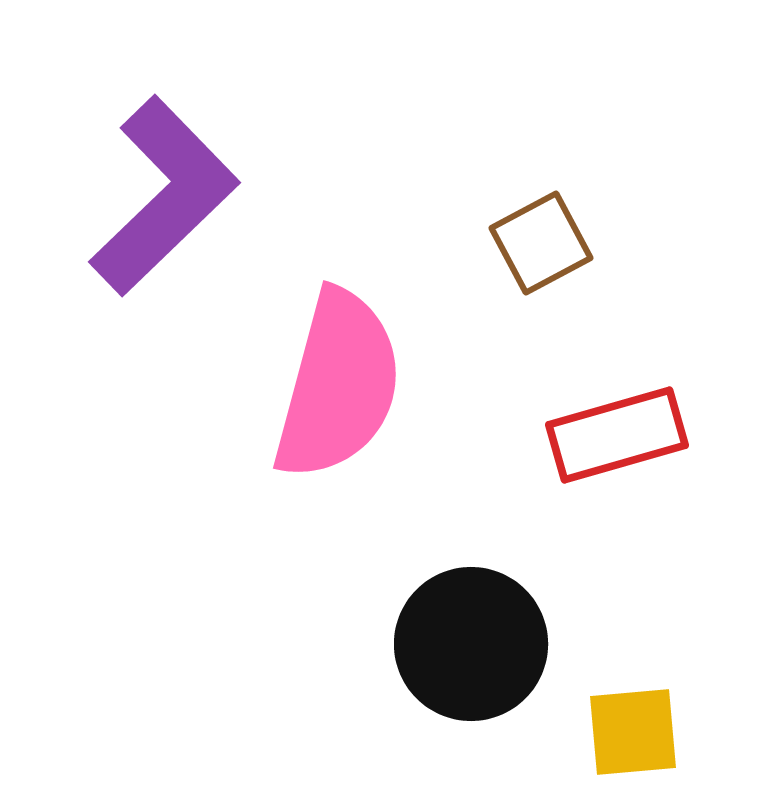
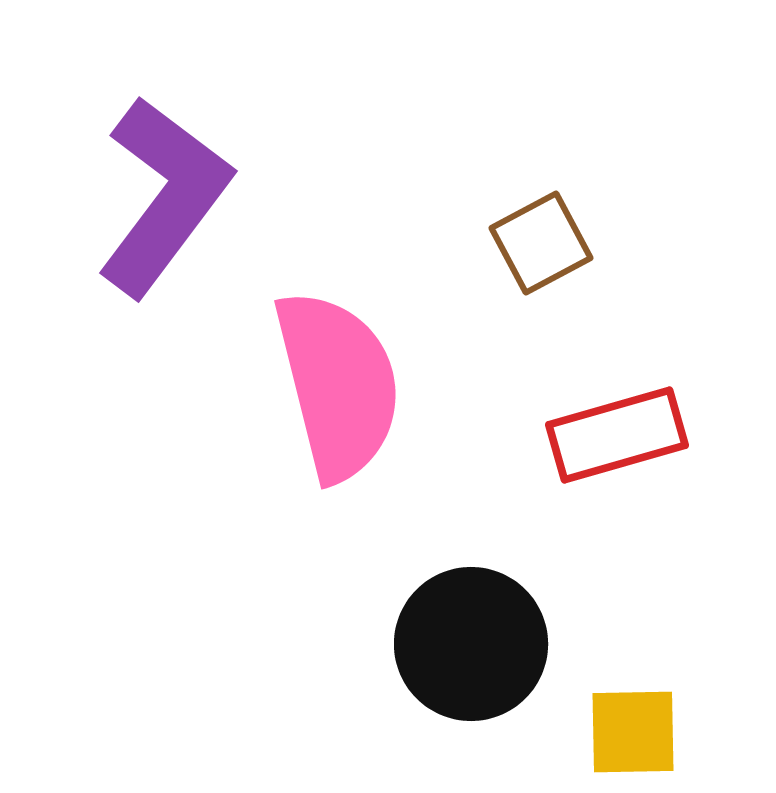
purple L-shape: rotated 9 degrees counterclockwise
pink semicircle: rotated 29 degrees counterclockwise
yellow square: rotated 4 degrees clockwise
